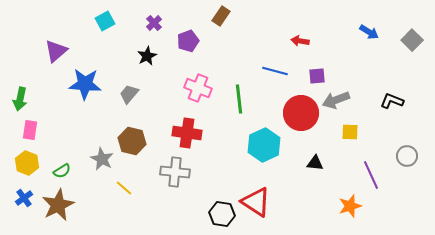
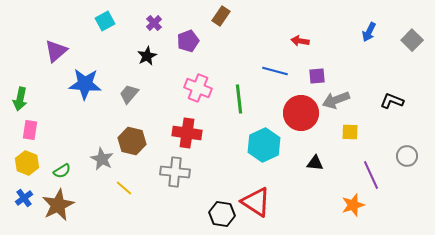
blue arrow: rotated 84 degrees clockwise
orange star: moved 3 px right, 1 px up
